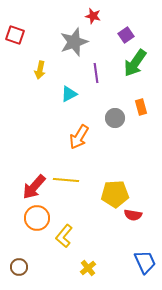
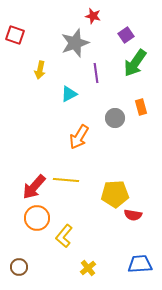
gray star: moved 1 px right, 1 px down
blue trapezoid: moved 5 px left, 2 px down; rotated 70 degrees counterclockwise
